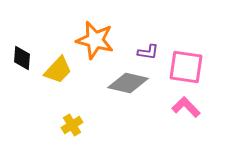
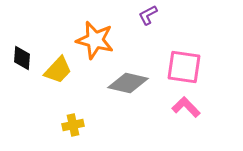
purple L-shape: moved 37 px up; rotated 145 degrees clockwise
pink square: moved 2 px left
yellow cross: moved 1 px right; rotated 20 degrees clockwise
